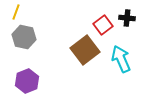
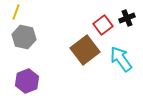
black cross: rotated 28 degrees counterclockwise
cyan arrow: rotated 12 degrees counterclockwise
